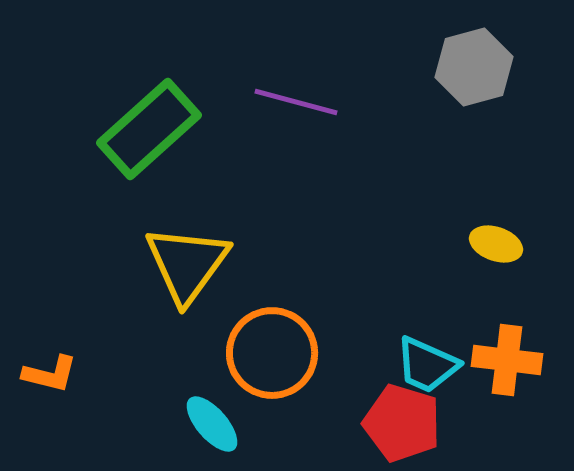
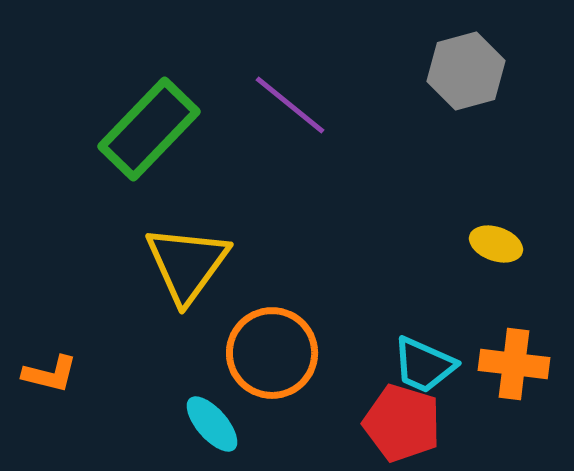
gray hexagon: moved 8 px left, 4 px down
purple line: moved 6 px left, 3 px down; rotated 24 degrees clockwise
green rectangle: rotated 4 degrees counterclockwise
orange cross: moved 7 px right, 4 px down
cyan trapezoid: moved 3 px left
